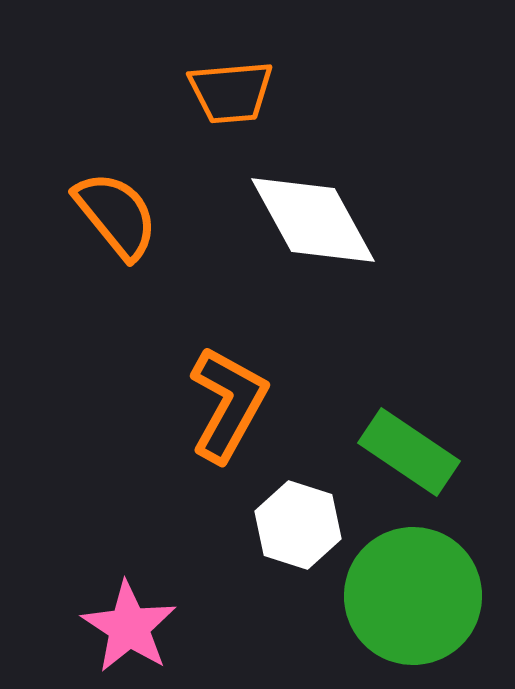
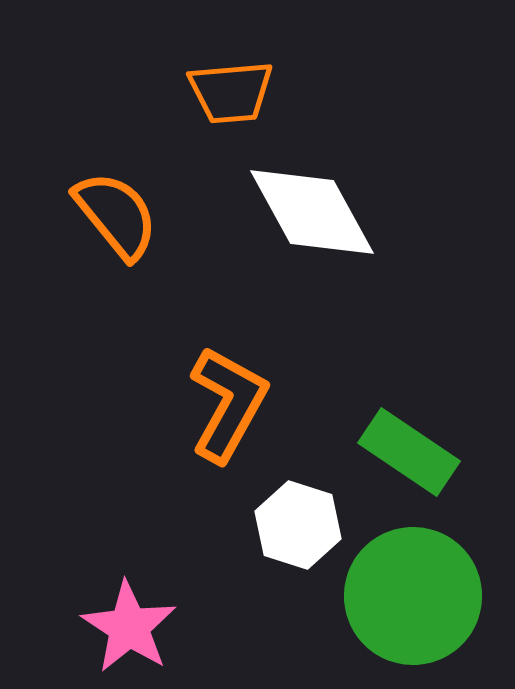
white diamond: moved 1 px left, 8 px up
